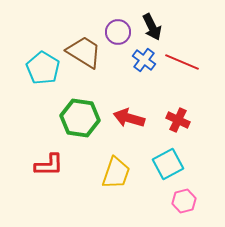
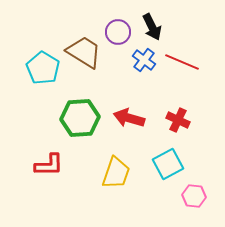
green hexagon: rotated 12 degrees counterclockwise
pink hexagon: moved 10 px right, 5 px up; rotated 20 degrees clockwise
